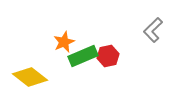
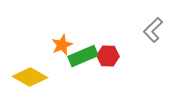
orange star: moved 2 px left, 3 px down
red hexagon: rotated 15 degrees clockwise
yellow diamond: rotated 8 degrees counterclockwise
